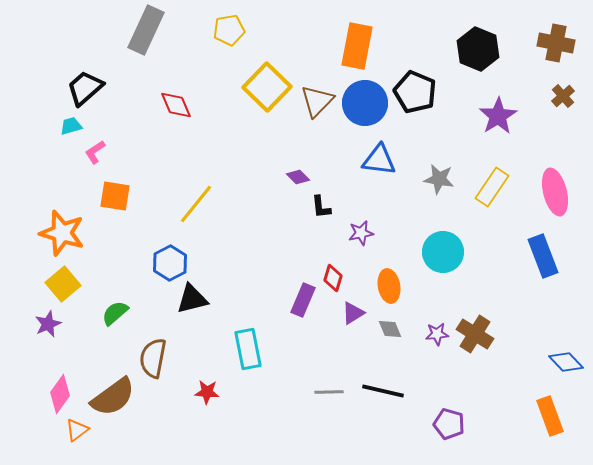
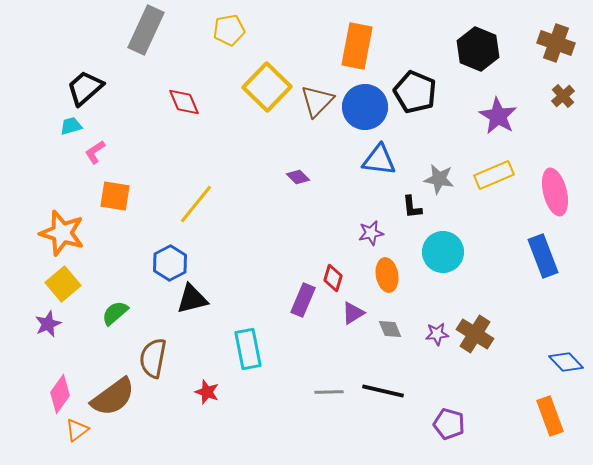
brown cross at (556, 43): rotated 9 degrees clockwise
blue circle at (365, 103): moved 4 px down
red diamond at (176, 105): moved 8 px right, 3 px up
purple star at (498, 116): rotated 9 degrees counterclockwise
yellow rectangle at (492, 187): moved 2 px right, 12 px up; rotated 33 degrees clockwise
black L-shape at (321, 207): moved 91 px right
purple star at (361, 233): moved 10 px right
orange ellipse at (389, 286): moved 2 px left, 11 px up
red star at (207, 392): rotated 15 degrees clockwise
